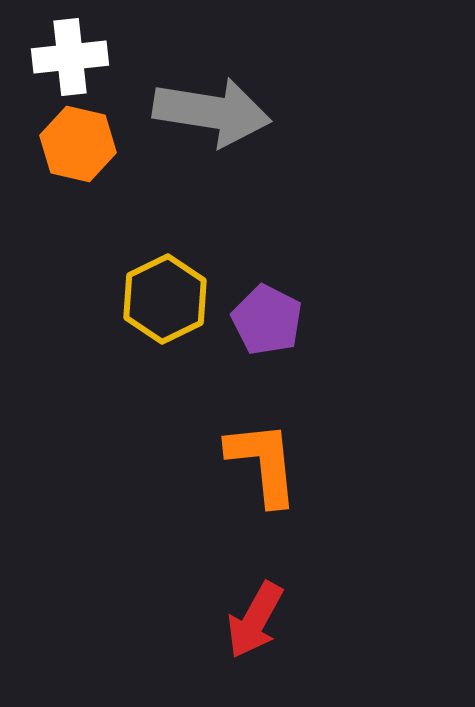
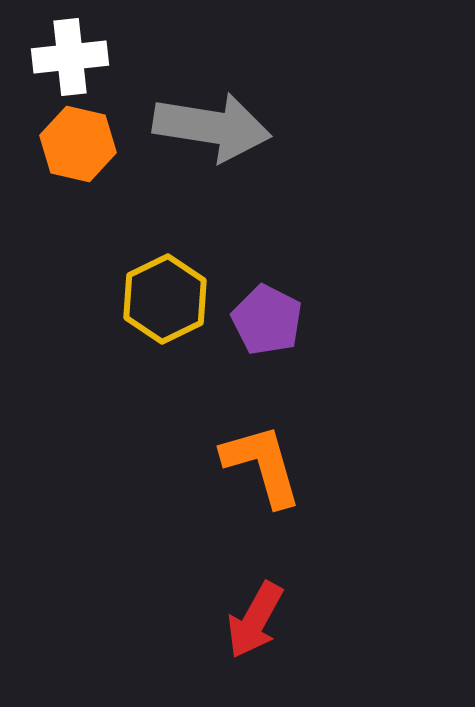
gray arrow: moved 15 px down
orange L-shape: moved 1 px left, 2 px down; rotated 10 degrees counterclockwise
